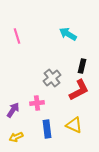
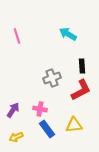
black rectangle: rotated 16 degrees counterclockwise
gray cross: rotated 18 degrees clockwise
red L-shape: moved 2 px right
pink cross: moved 3 px right, 6 px down; rotated 16 degrees clockwise
yellow triangle: rotated 30 degrees counterclockwise
blue rectangle: rotated 30 degrees counterclockwise
